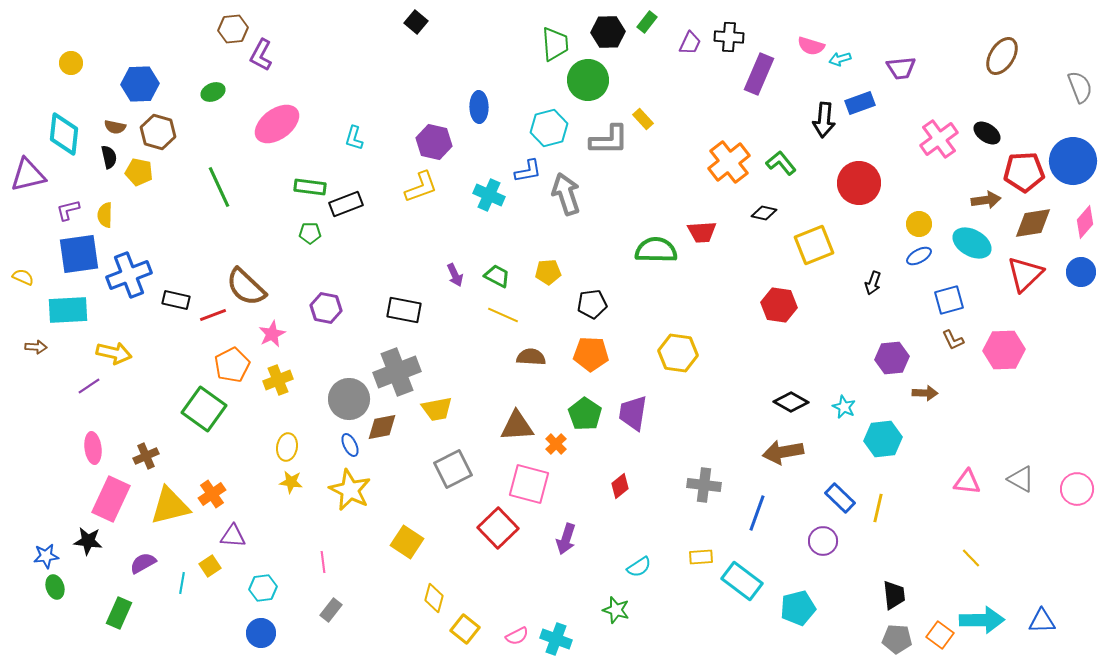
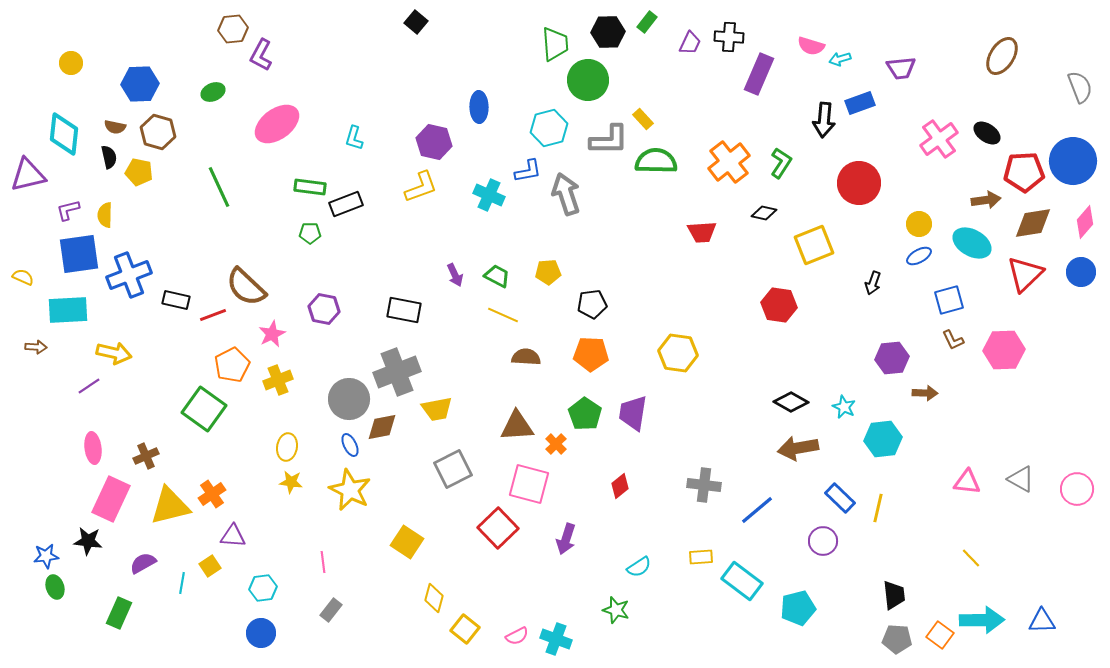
green L-shape at (781, 163): rotated 72 degrees clockwise
green semicircle at (656, 250): moved 89 px up
purple hexagon at (326, 308): moved 2 px left, 1 px down
brown semicircle at (531, 357): moved 5 px left
brown arrow at (783, 452): moved 15 px right, 4 px up
blue line at (757, 513): moved 3 px up; rotated 30 degrees clockwise
